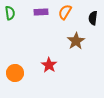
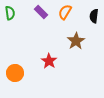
purple rectangle: rotated 48 degrees clockwise
black semicircle: moved 1 px right, 2 px up
red star: moved 4 px up
